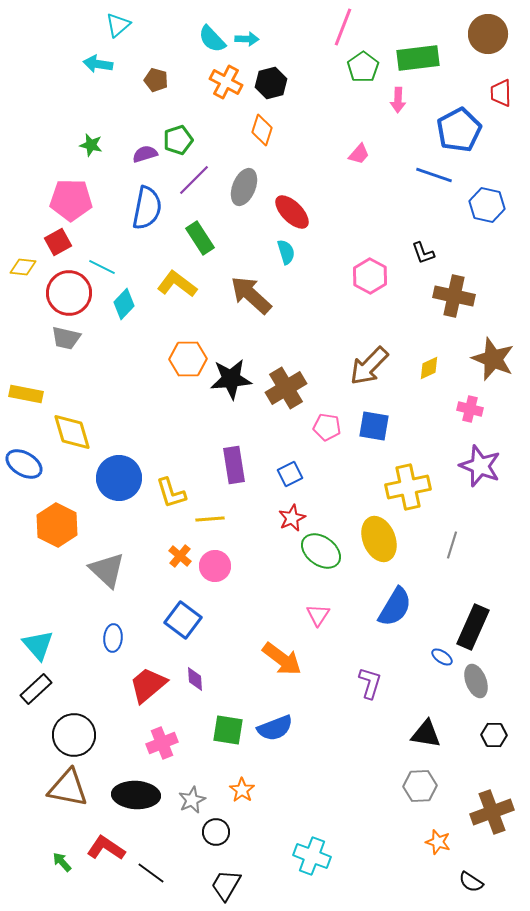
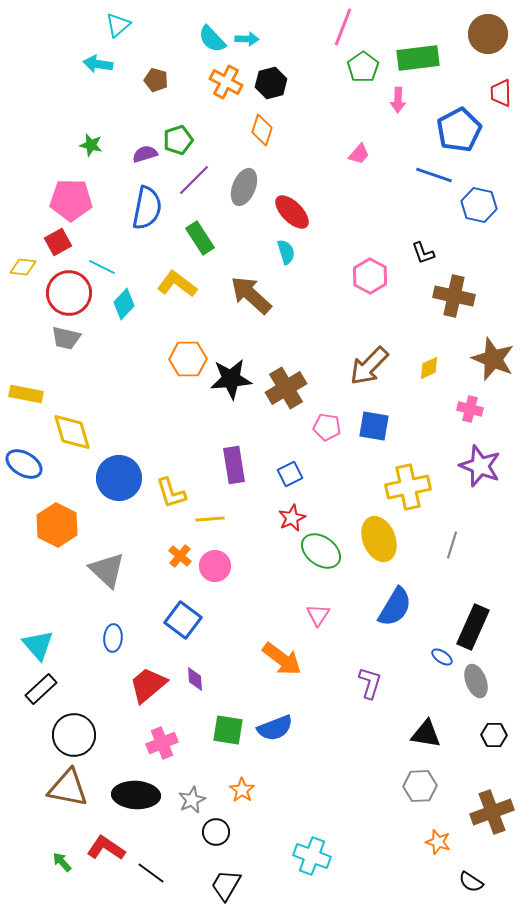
blue hexagon at (487, 205): moved 8 px left
black rectangle at (36, 689): moved 5 px right
